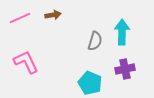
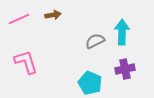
pink line: moved 1 px left, 1 px down
gray semicircle: rotated 132 degrees counterclockwise
pink L-shape: rotated 8 degrees clockwise
